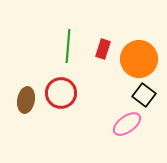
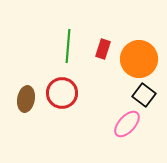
red circle: moved 1 px right
brown ellipse: moved 1 px up
pink ellipse: rotated 12 degrees counterclockwise
